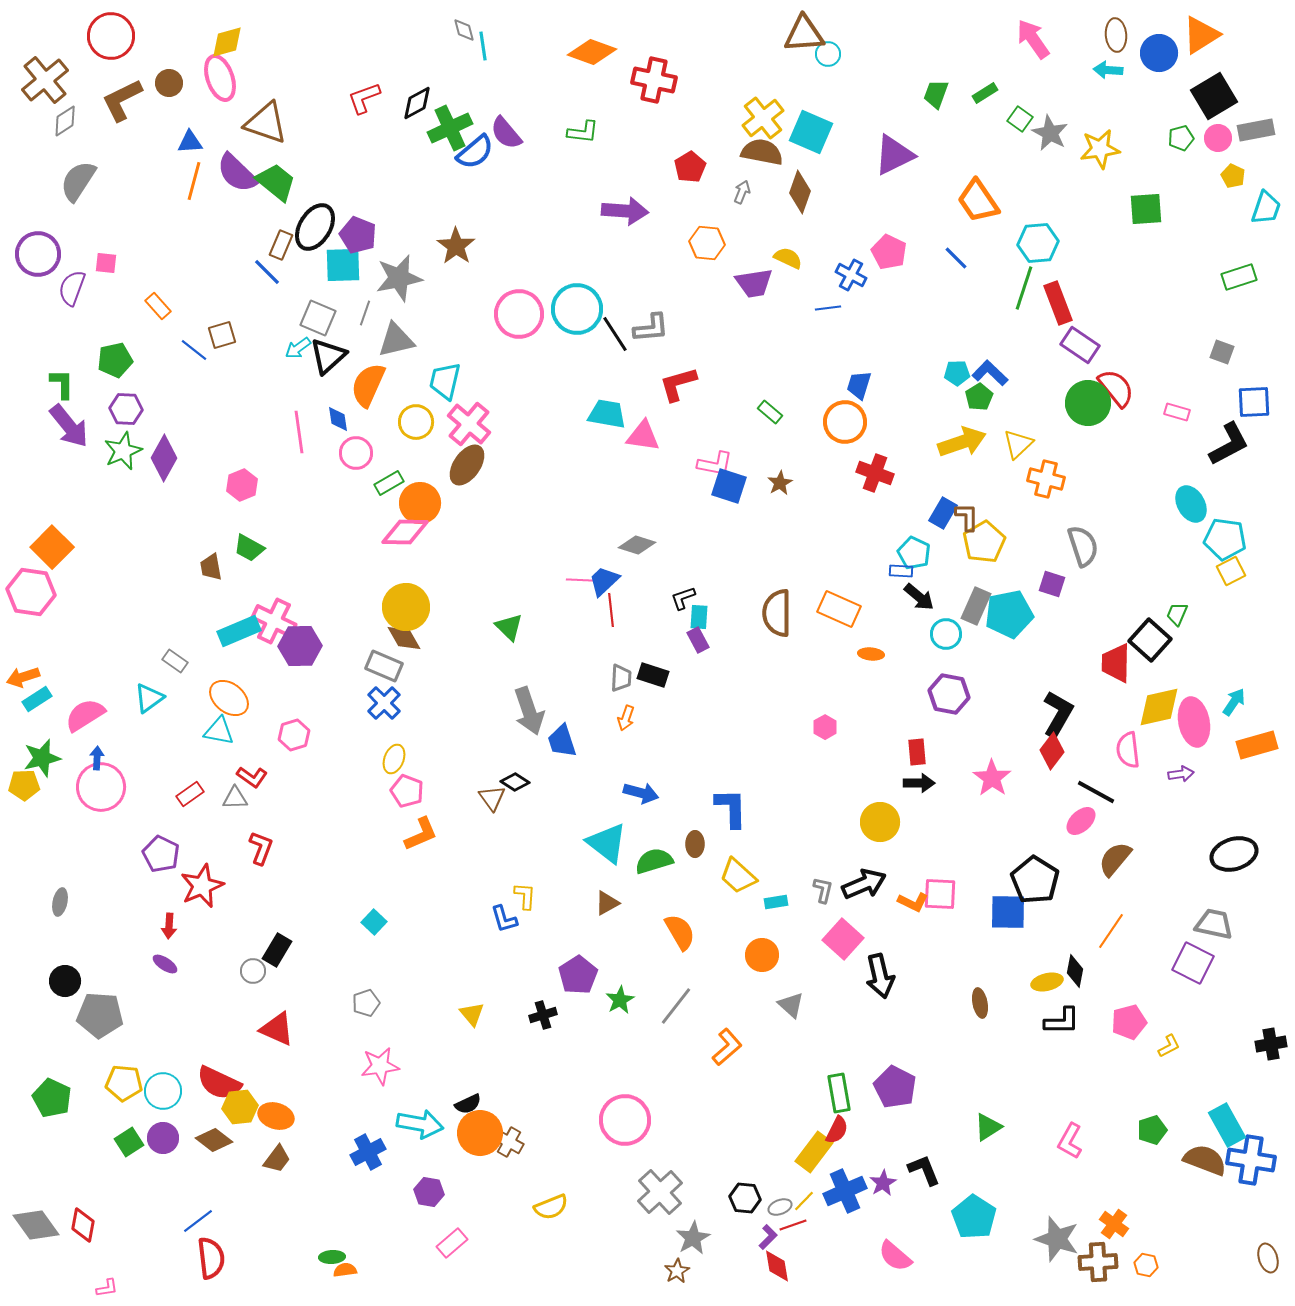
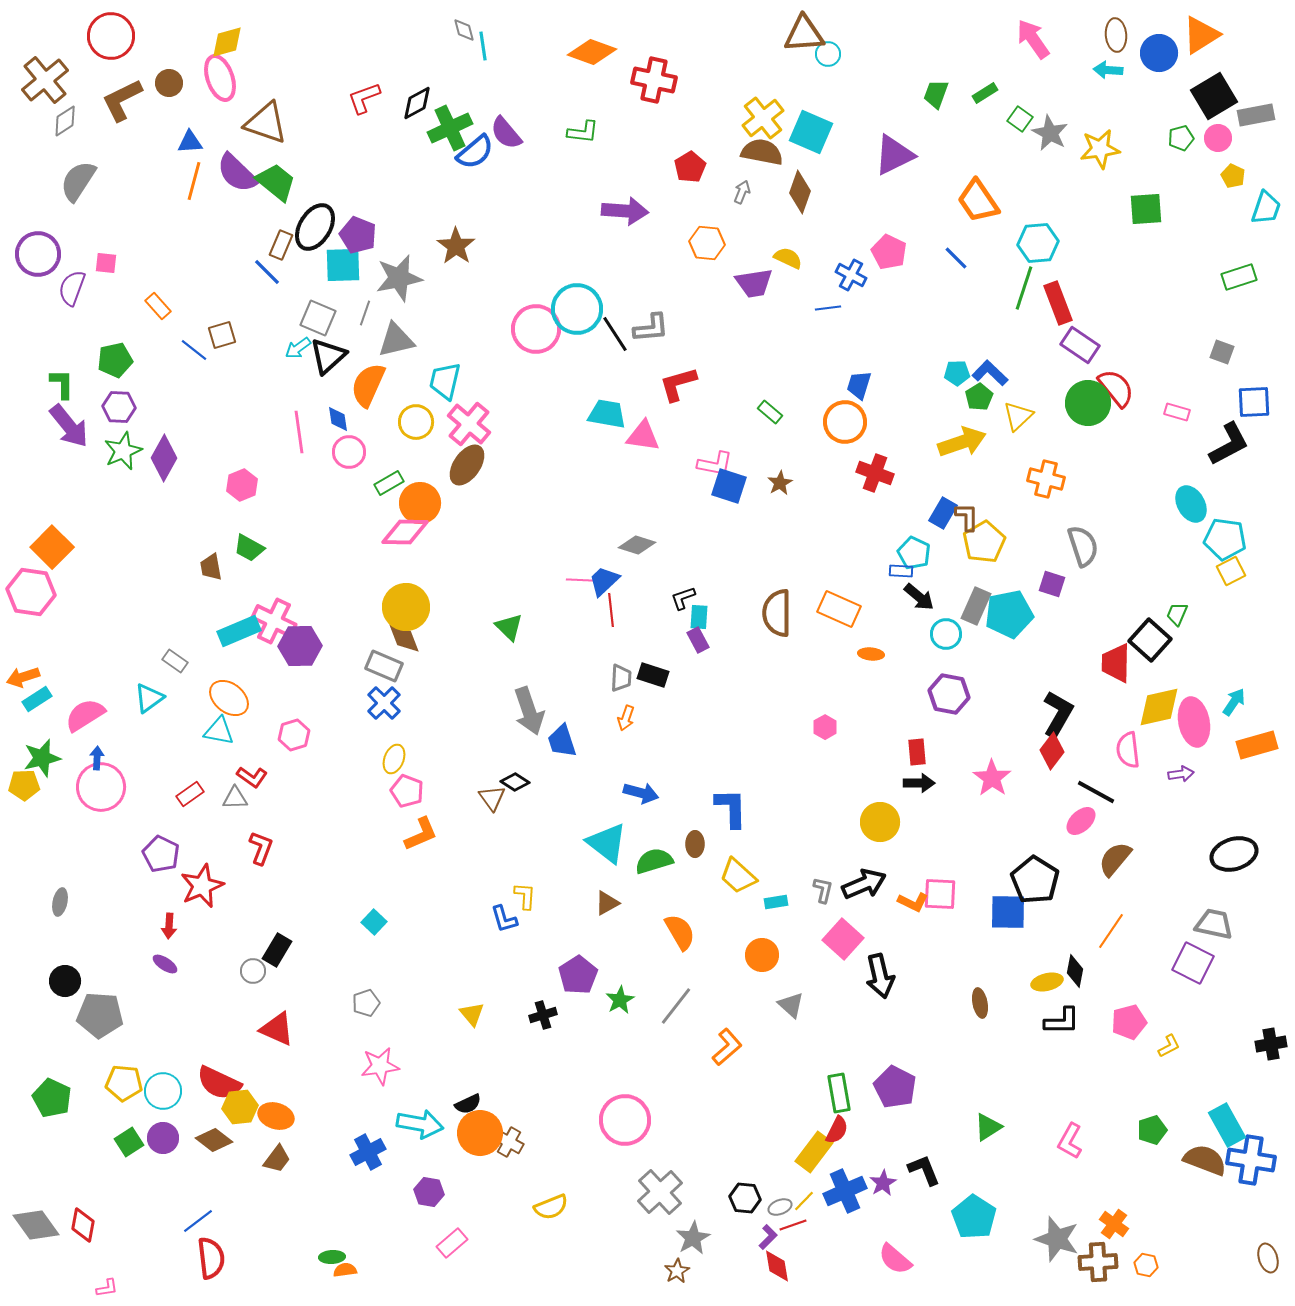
gray rectangle at (1256, 130): moved 15 px up
pink circle at (519, 314): moved 17 px right, 15 px down
purple hexagon at (126, 409): moved 7 px left, 2 px up
yellow triangle at (1018, 444): moved 28 px up
pink circle at (356, 453): moved 7 px left, 1 px up
brown diamond at (404, 638): rotated 9 degrees clockwise
pink semicircle at (895, 1256): moved 3 px down
